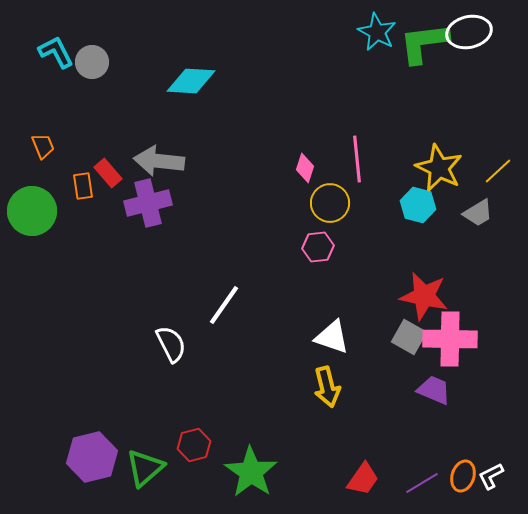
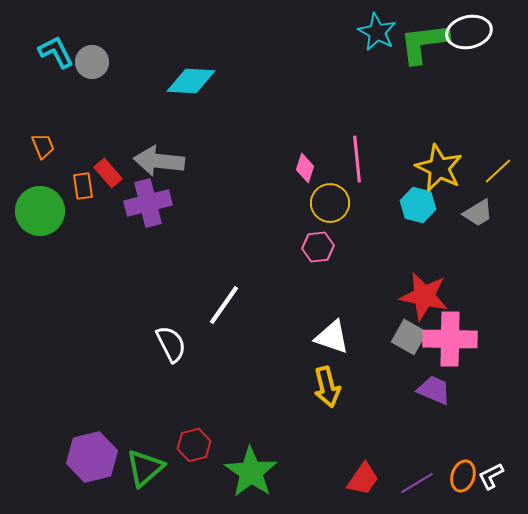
green circle: moved 8 px right
purple line: moved 5 px left
